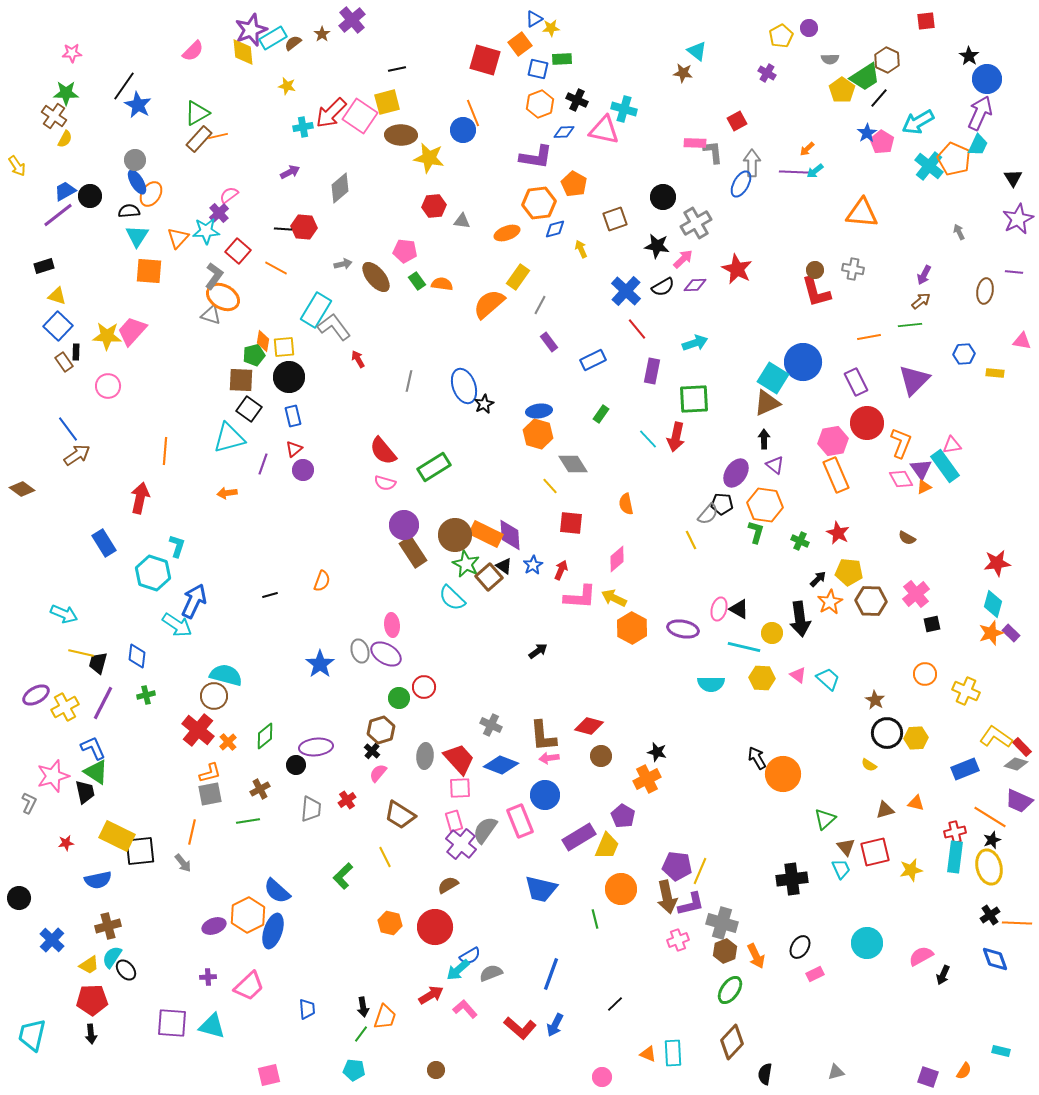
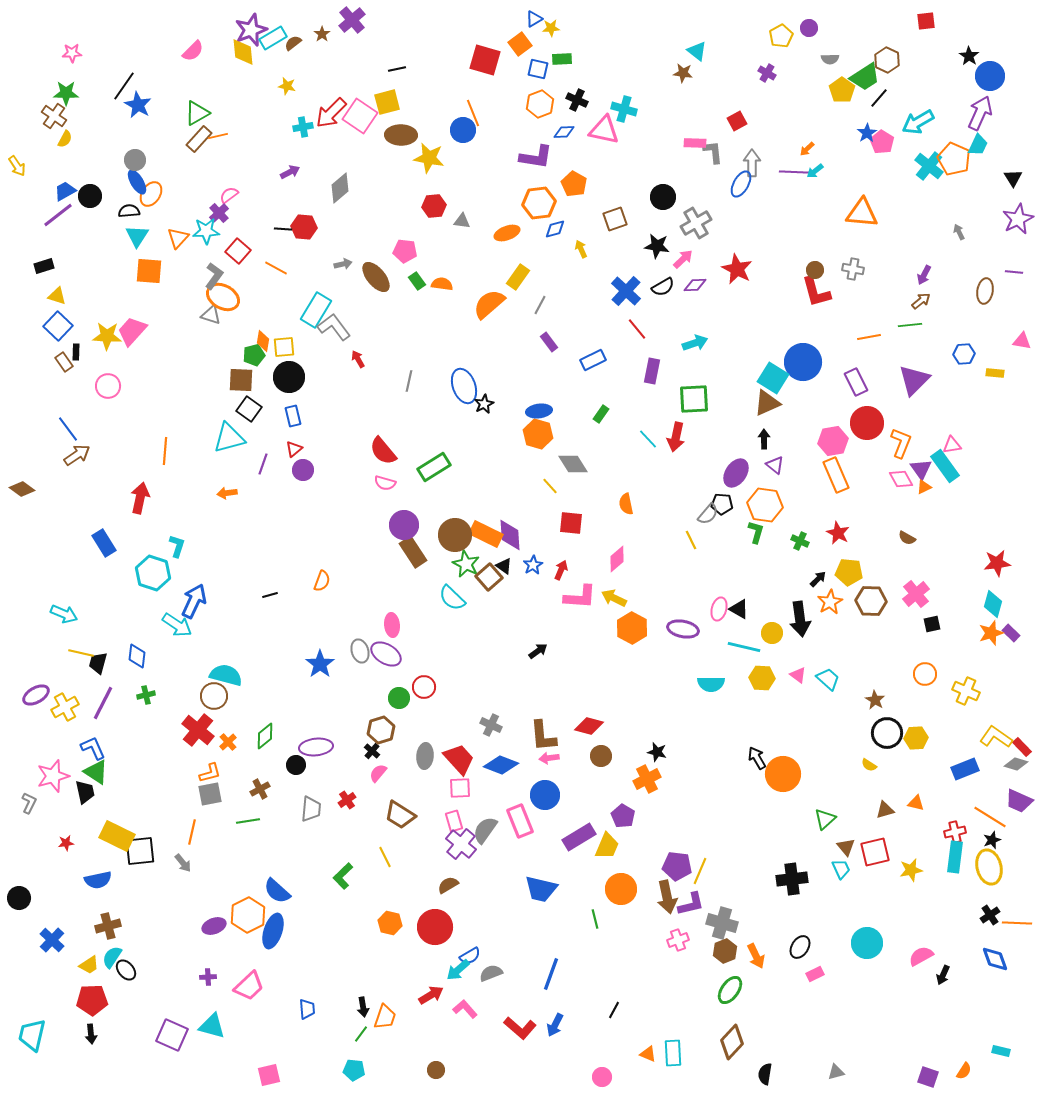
blue circle at (987, 79): moved 3 px right, 3 px up
black line at (615, 1004): moved 1 px left, 6 px down; rotated 18 degrees counterclockwise
purple square at (172, 1023): moved 12 px down; rotated 20 degrees clockwise
